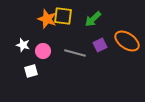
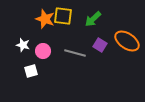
orange star: moved 2 px left
purple square: rotated 32 degrees counterclockwise
